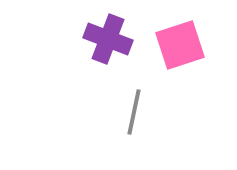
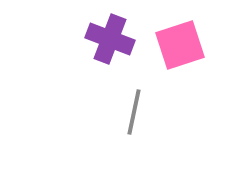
purple cross: moved 2 px right
